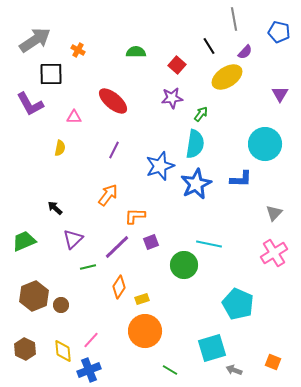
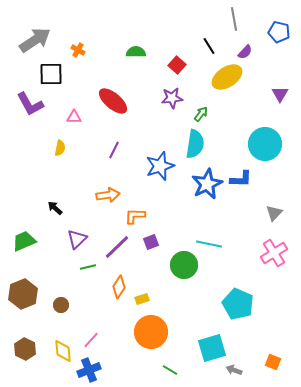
blue star at (196, 184): moved 11 px right
orange arrow at (108, 195): rotated 45 degrees clockwise
purple triangle at (73, 239): moved 4 px right
brown hexagon at (34, 296): moved 11 px left, 2 px up
orange circle at (145, 331): moved 6 px right, 1 px down
